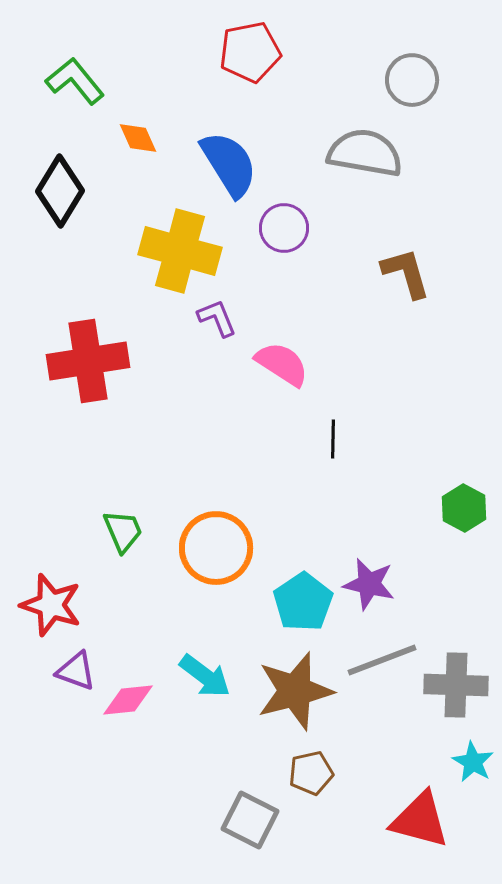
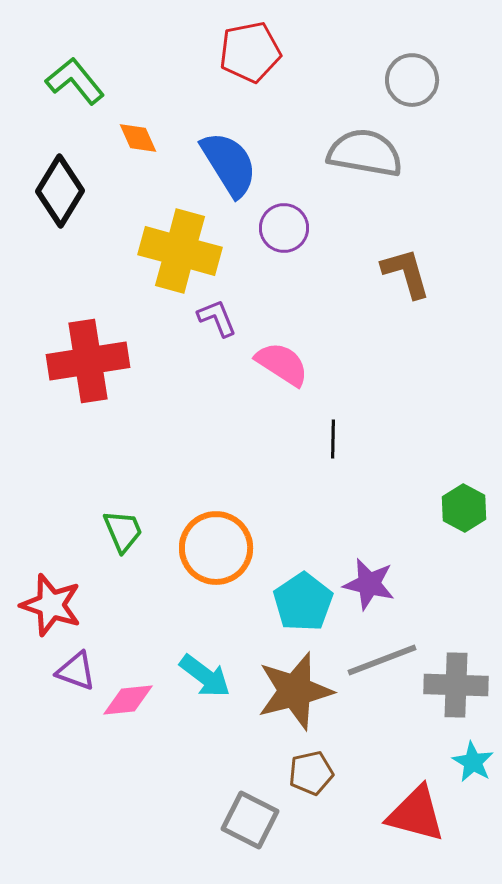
red triangle: moved 4 px left, 6 px up
